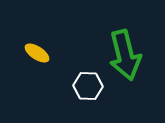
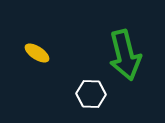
white hexagon: moved 3 px right, 8 px down
